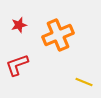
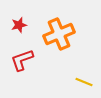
orange cross: moved 1 px right, 1 px up
red L-shape: moved 5 px right, 5 px up
